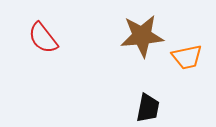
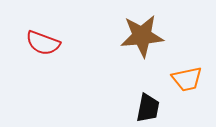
red semicircle: moved 5 px down; rotated 32 degrees counterclockwise
orange trapezoid: moved 22 px down
